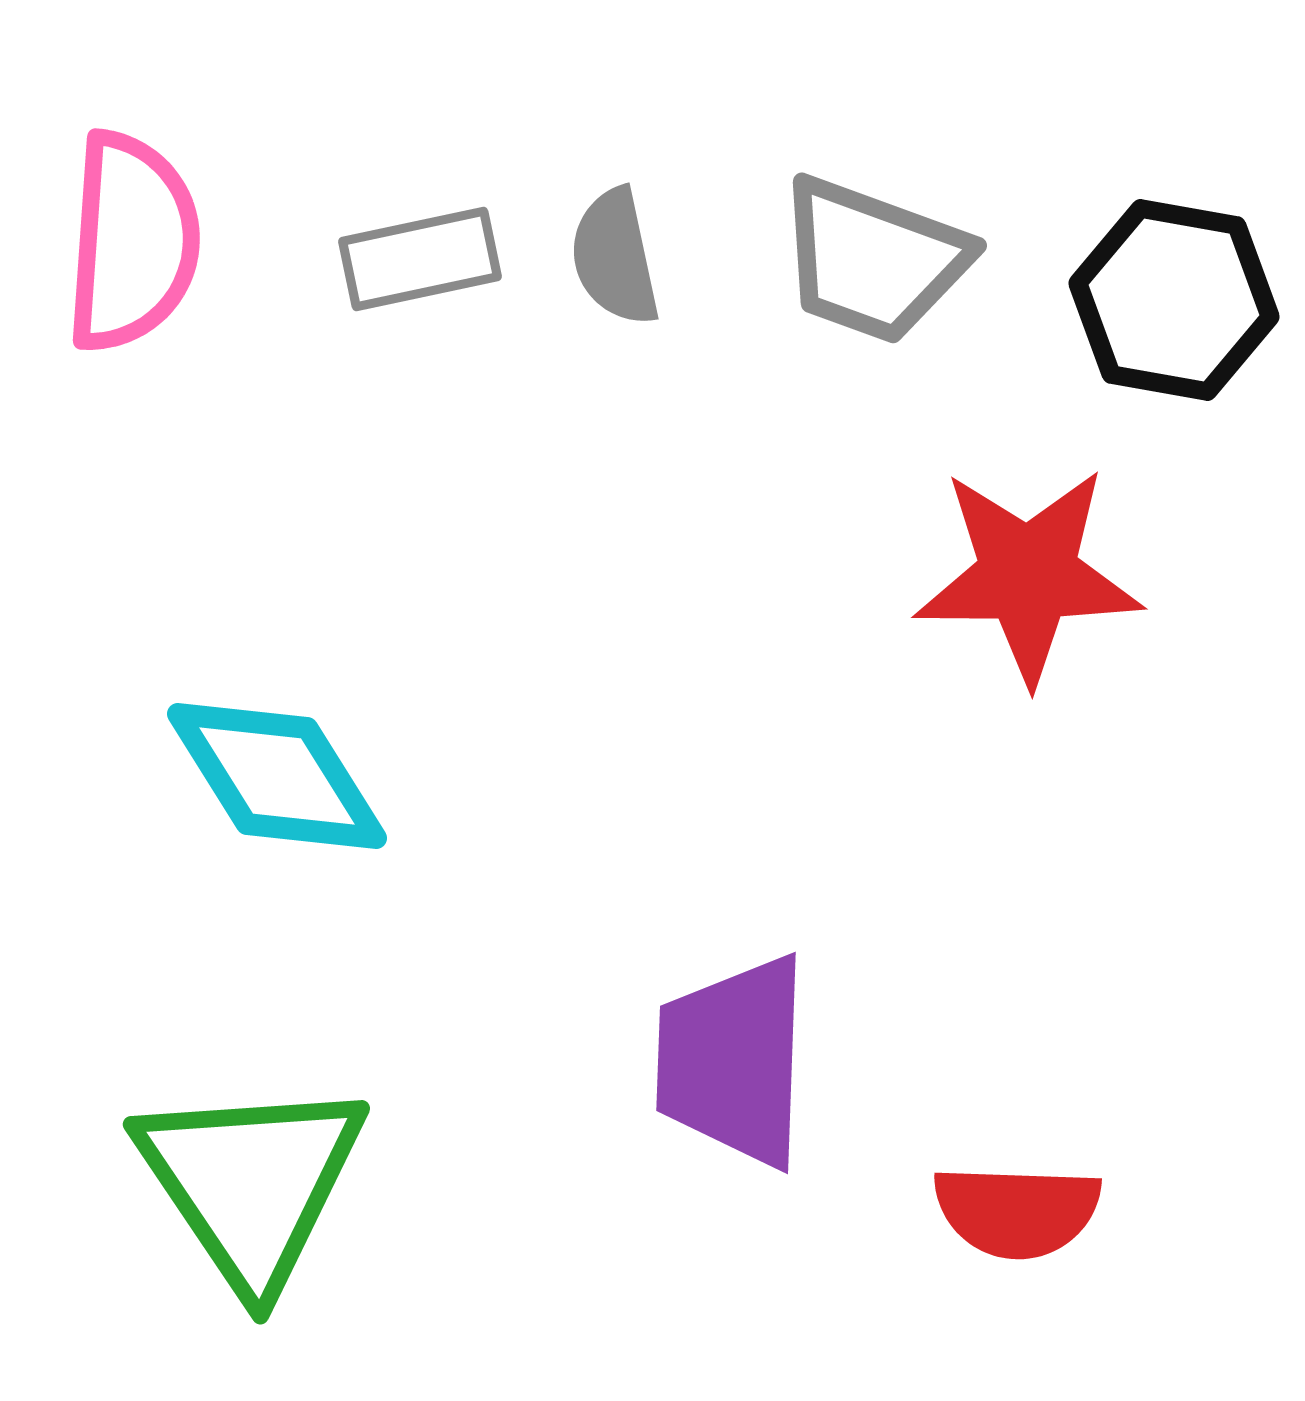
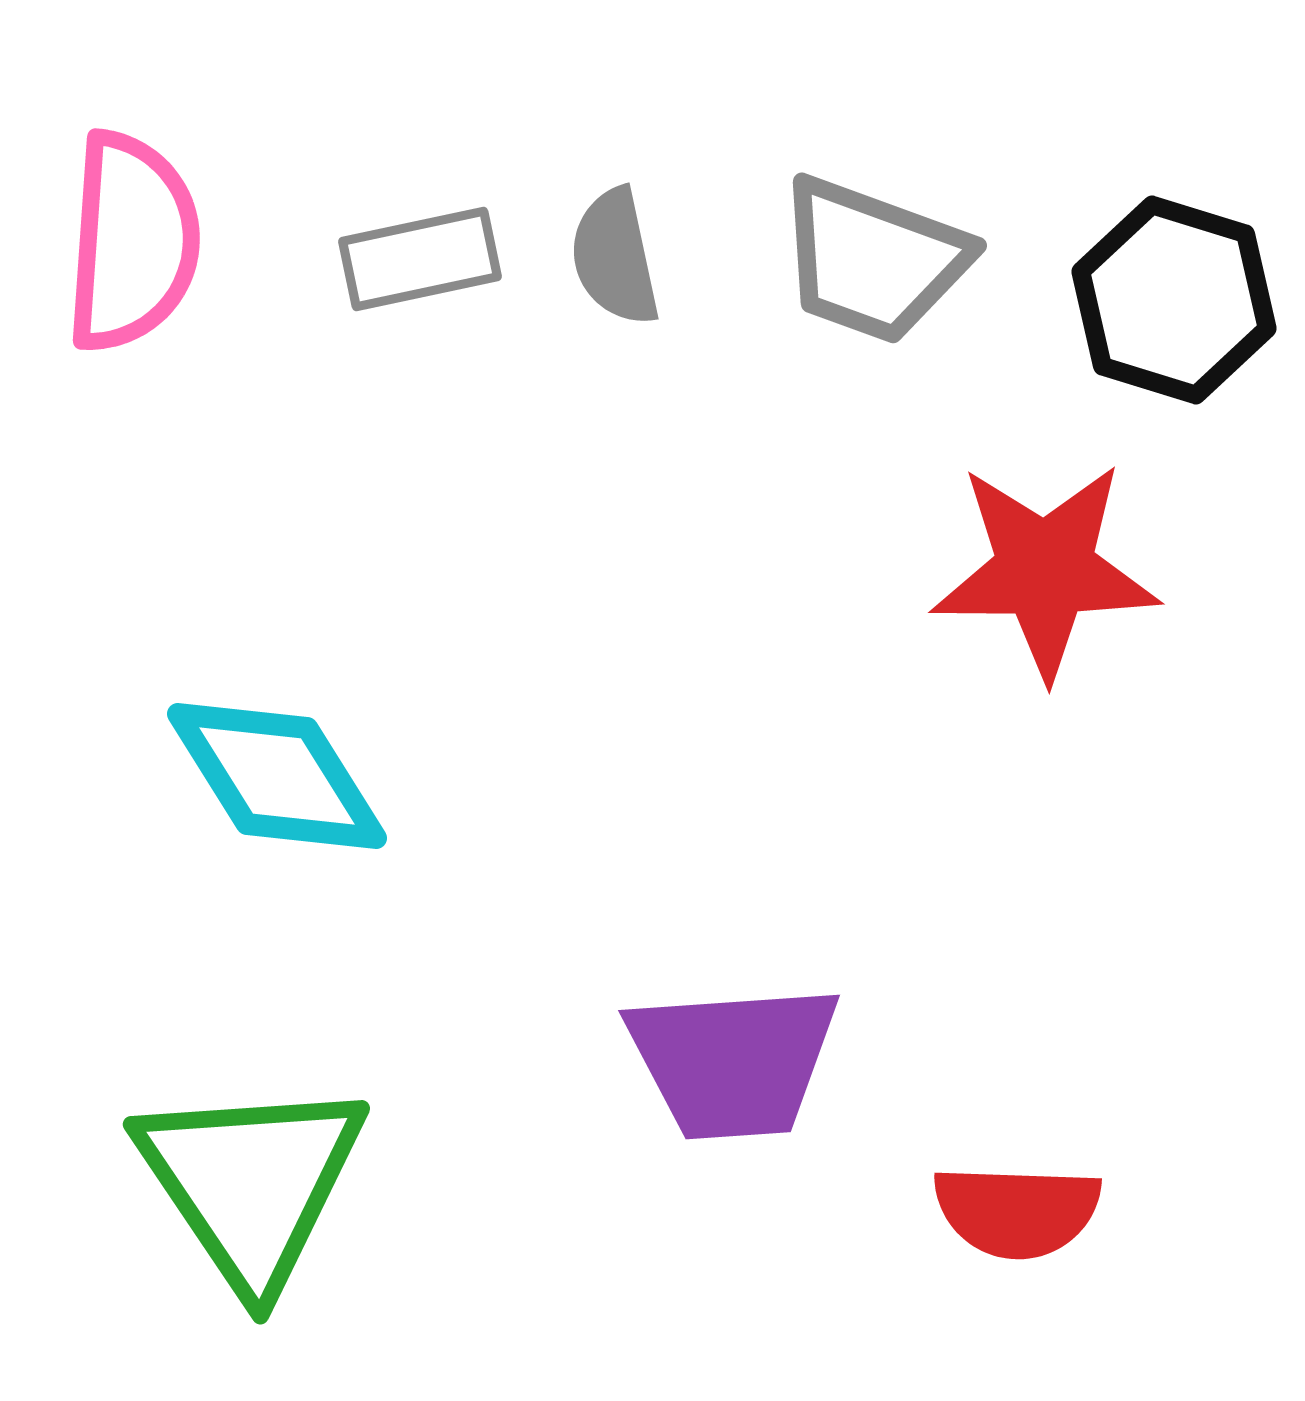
black hexagon: rotated 7 degrees clockwise
red star: moved 17 px right, 5 px up
purple trapezoid: rotated 96 degrees counterclockwise
